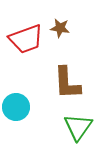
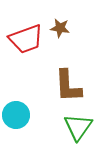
brown L-shape: moved 1 px right, 3 px down
cyan circle: moved 8 px down
